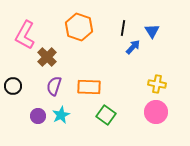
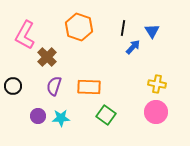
cyan star: moved 3 px down; rotated 24 degrees clockwise
